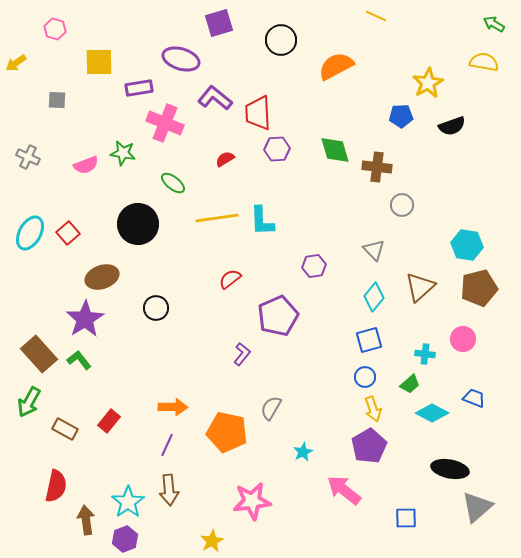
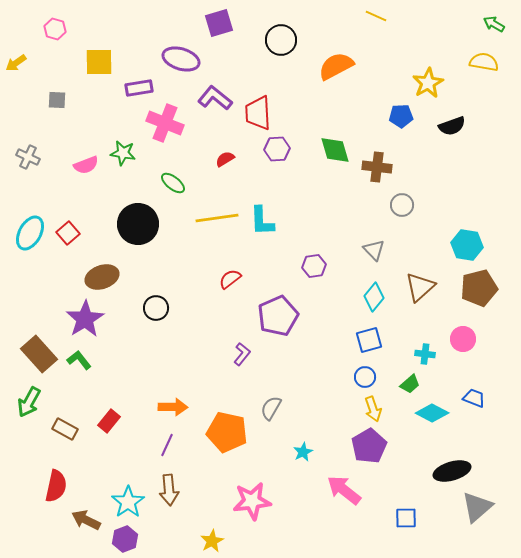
black ellipse at (450, 469): moved 2 px right, 2 px down; rotated 27 degrees counterclockwise
brown arrow at (86, 520): rotated 56 degrees counterclockwise
